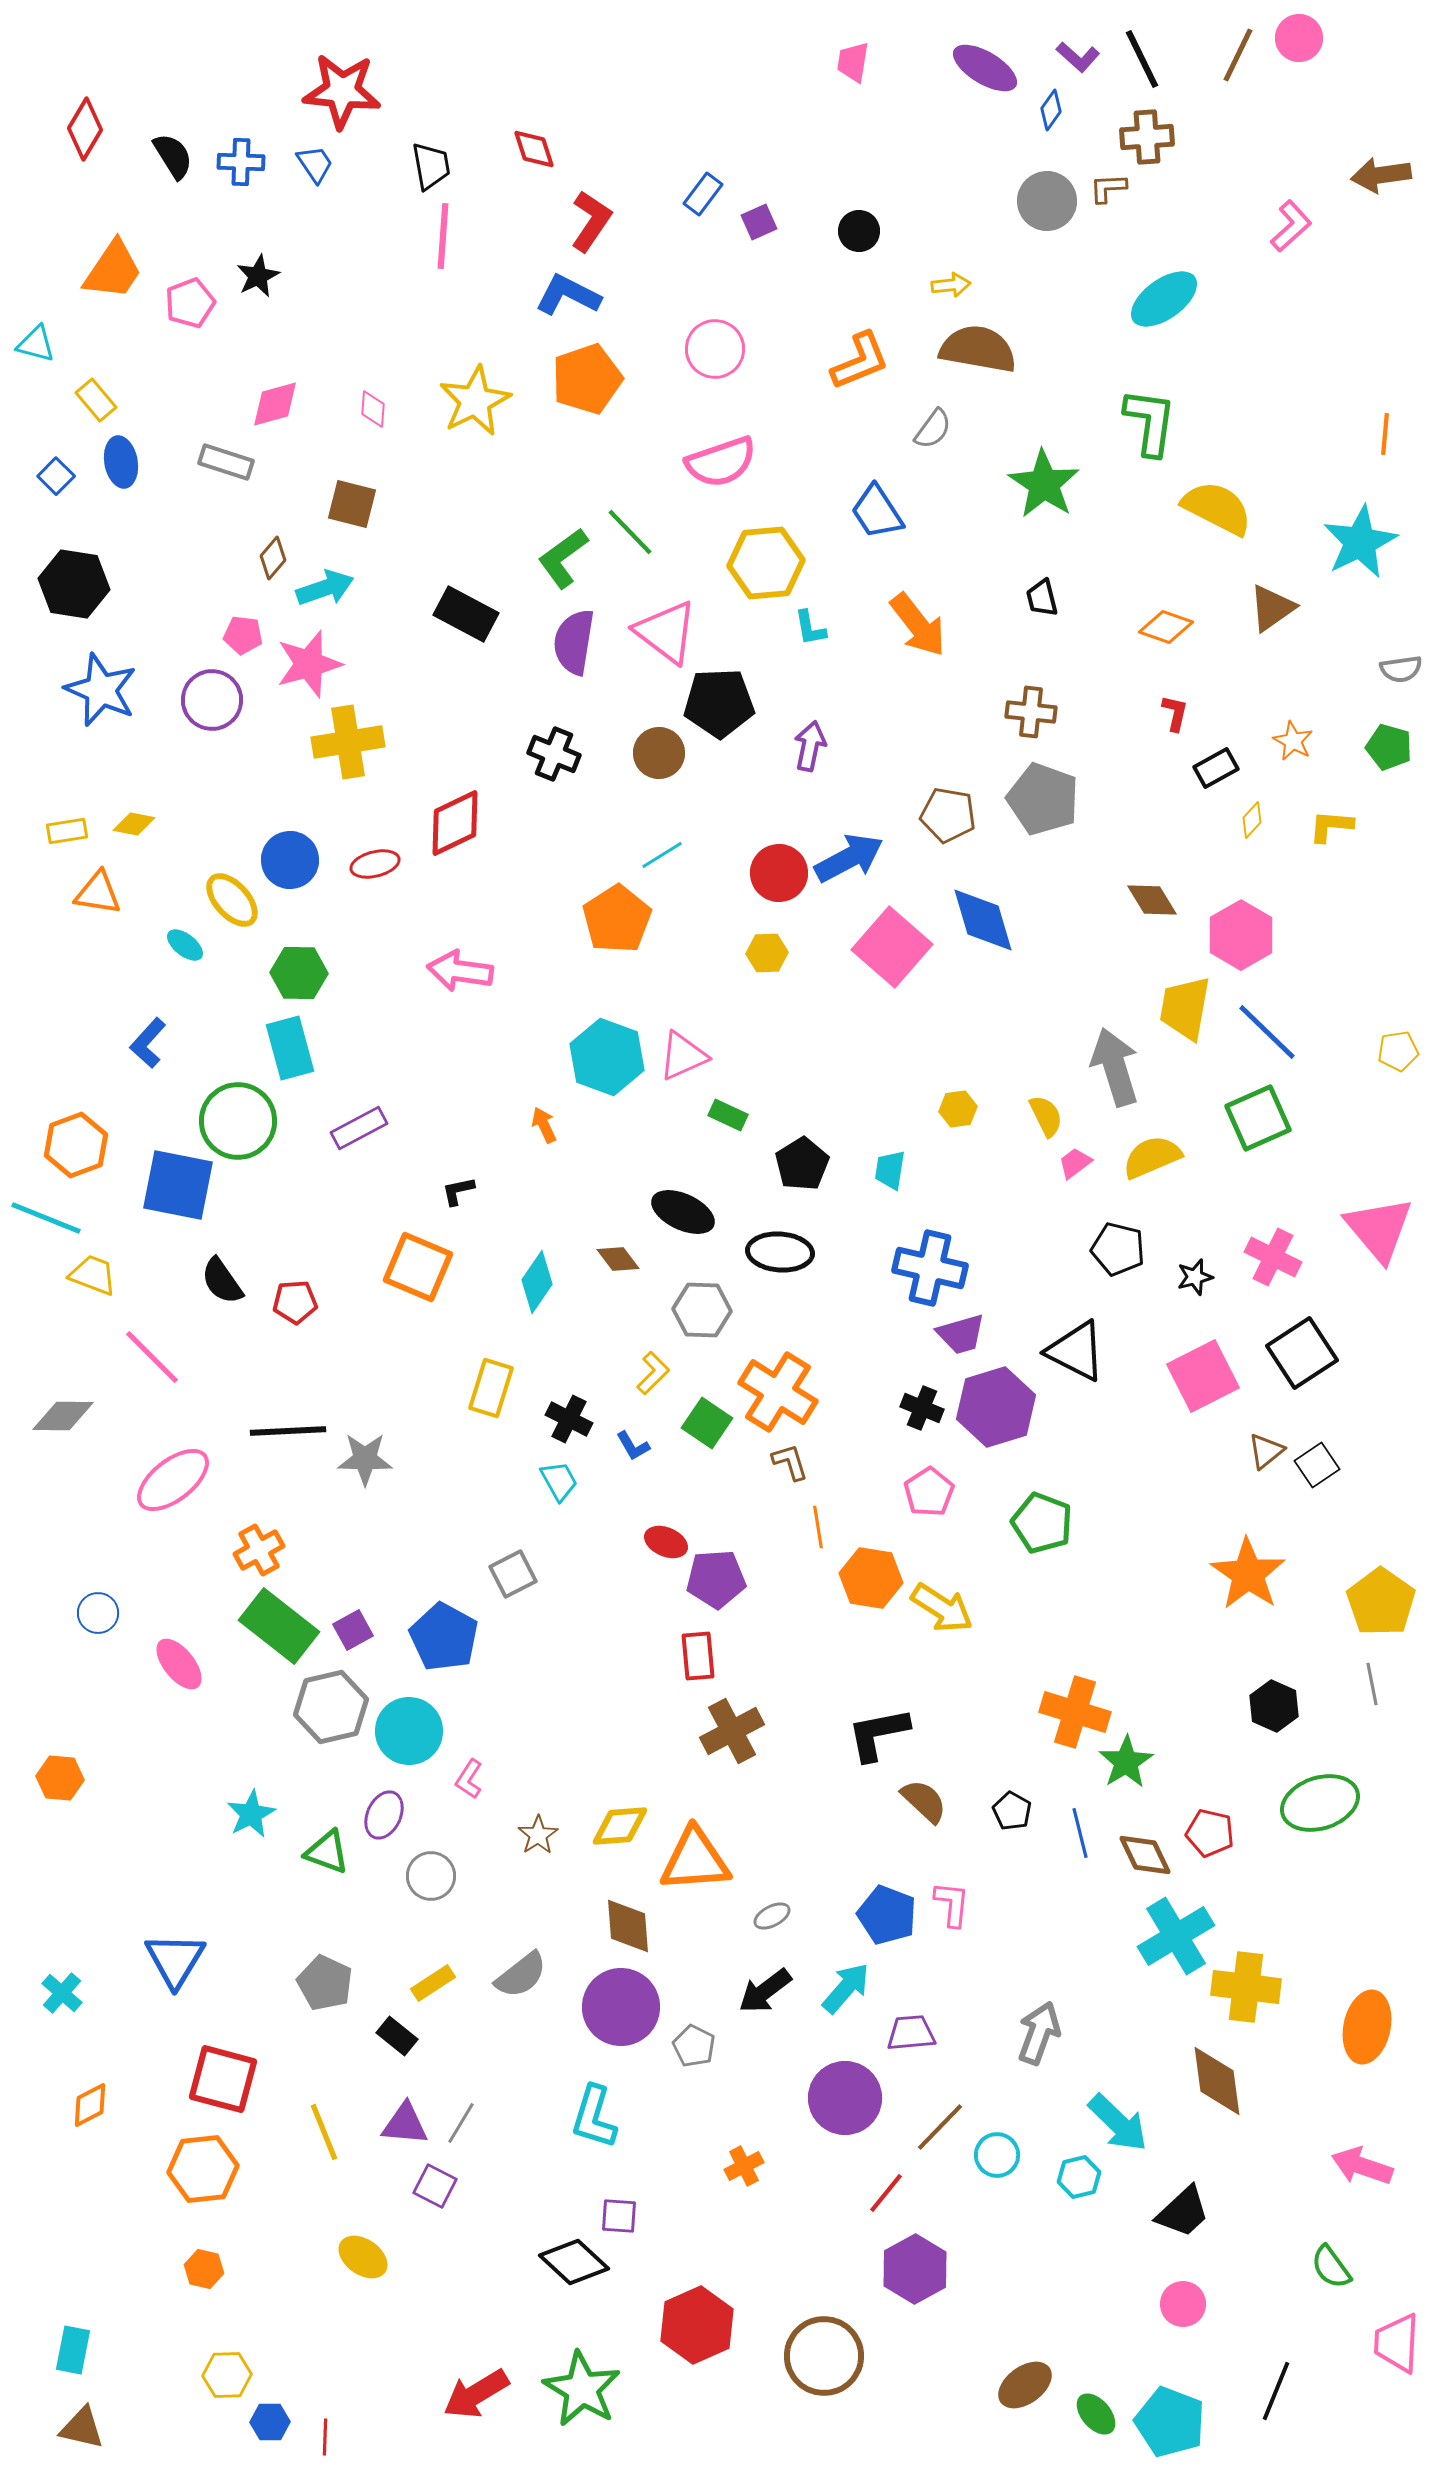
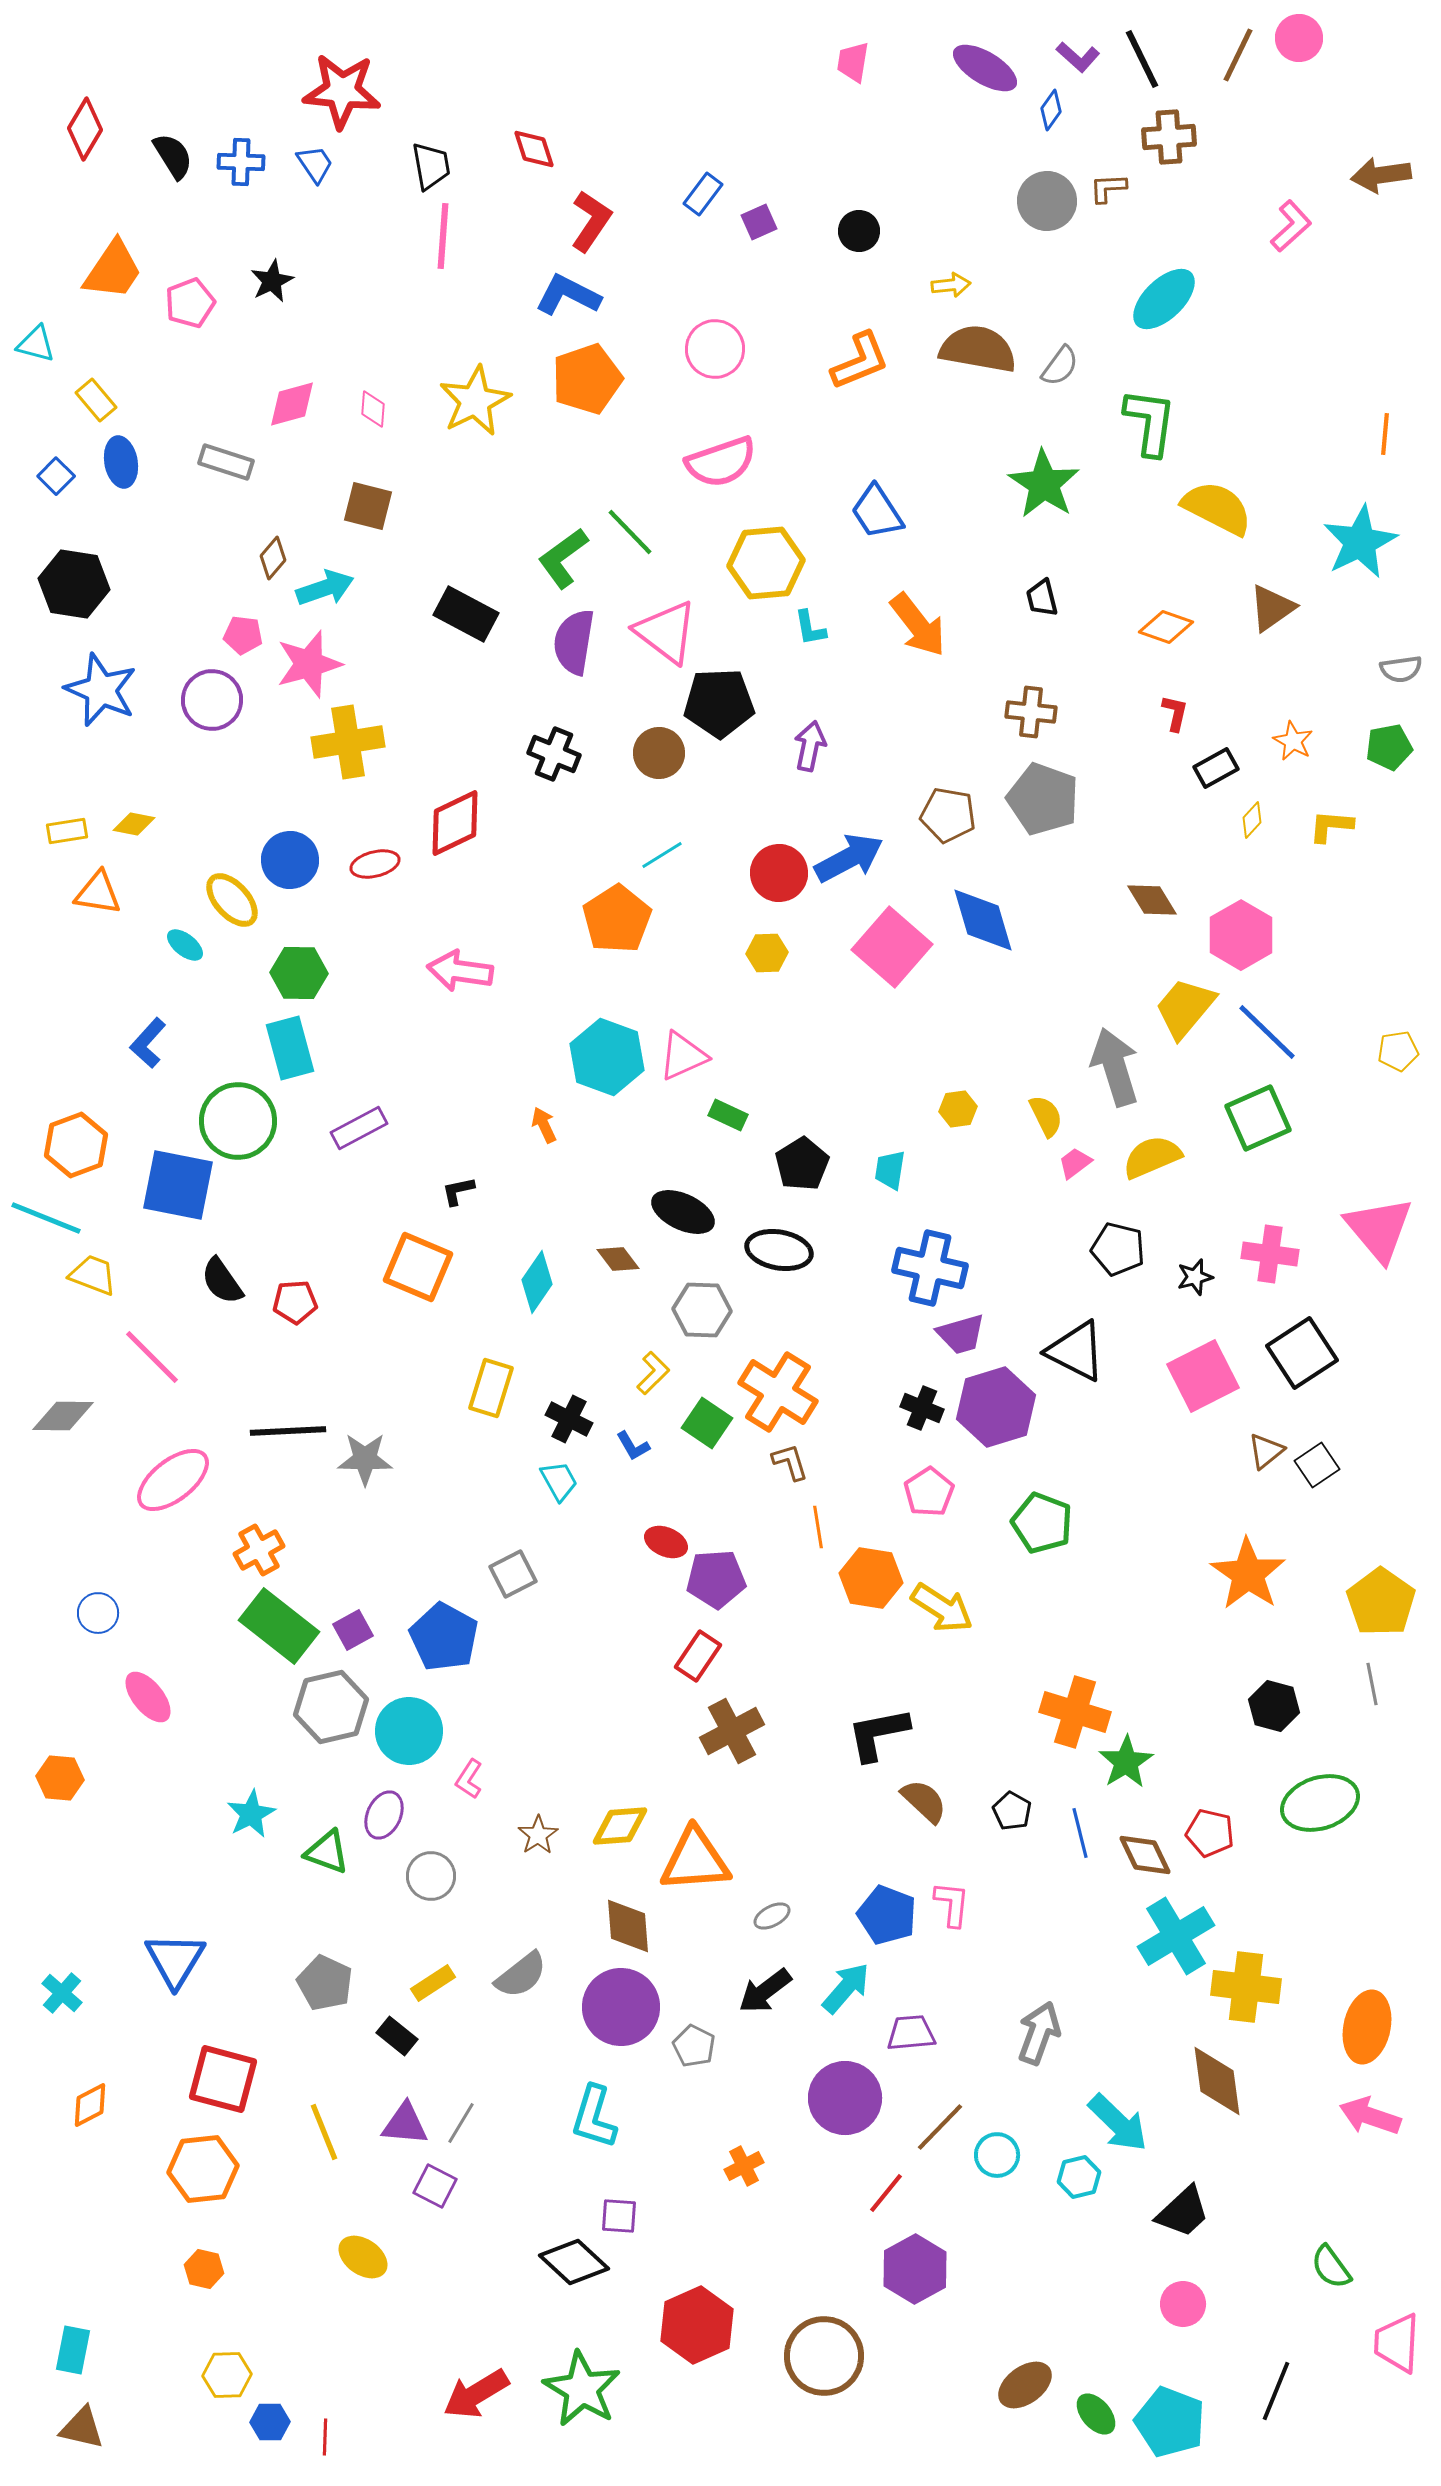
brown cross at (1147, 137): moved 22 px right
black star at (258, 276): moved 14 px right, 5 px down
cyan ellipse at (1164, 299): rotated 8 degrees counterclockwise
pink diamond at (275, 404): moved 17 px right
gray semicircle at (933, 429): moved 127 px right, 63 px up
brown square at (352, 504): moved 16 px right, 2 px down
green pentagon at (1389, 747): rotated 27 degrees counterclockwise
yellow trapezoid at (1185, 1008): rotated 30 degrees clockwise
black ellipse at (780, 1252): moved 1 px left, 2 px up; rotated 6 degrees clockwise
pink cross at (1273, 1257): moved 3 px left, 3 px up; rotated 18 degrees counterclockwise
red rectangle at (698, 1656): rotated 39 degrees clockwise
pink ellipse at (179, 1664): moved 31 px left, 33 px down
black hexagon at (1274, 1706): rotated 9 degrees counterclockwise
pink arrow at (1362, 2166): moved 8 px right, 50 px up
